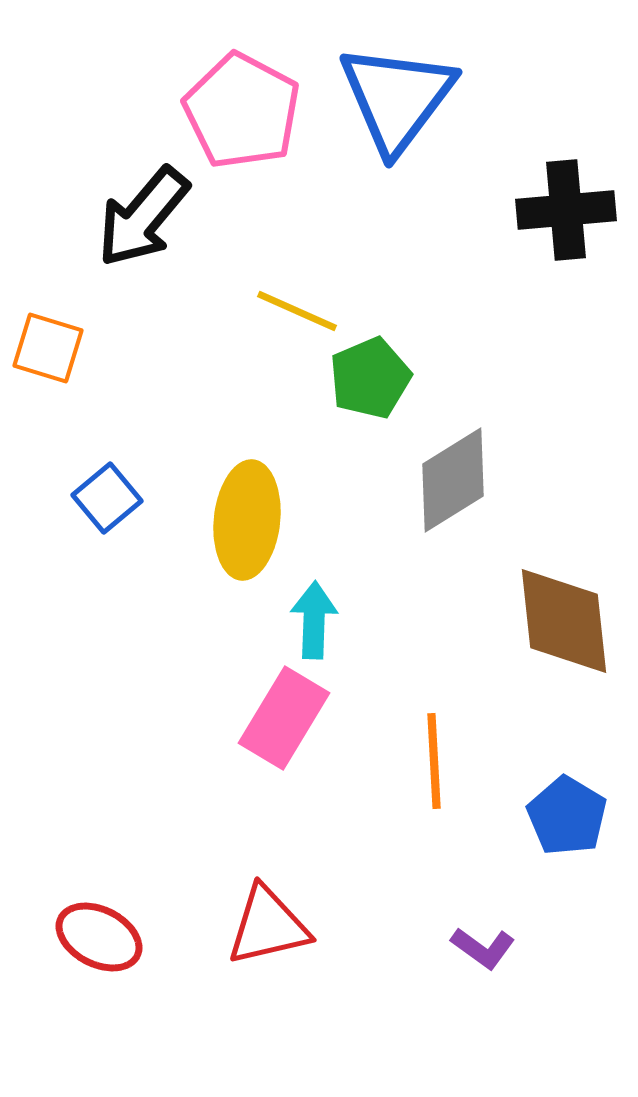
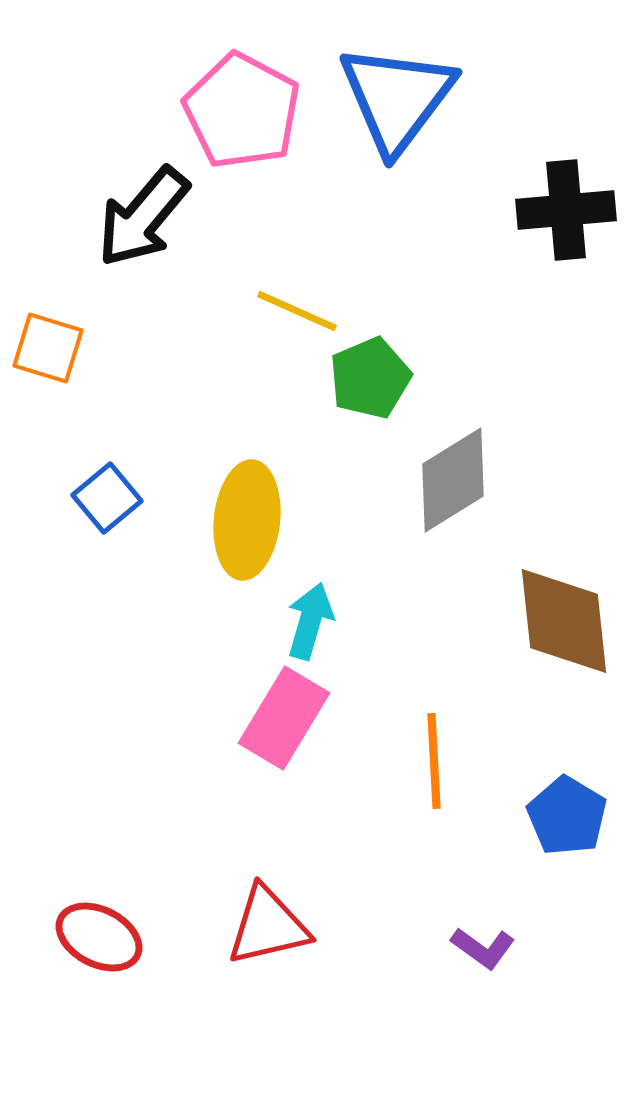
cyan arrow: moved 4 px left, 1 px down; rotated 14 degrees clockwise
